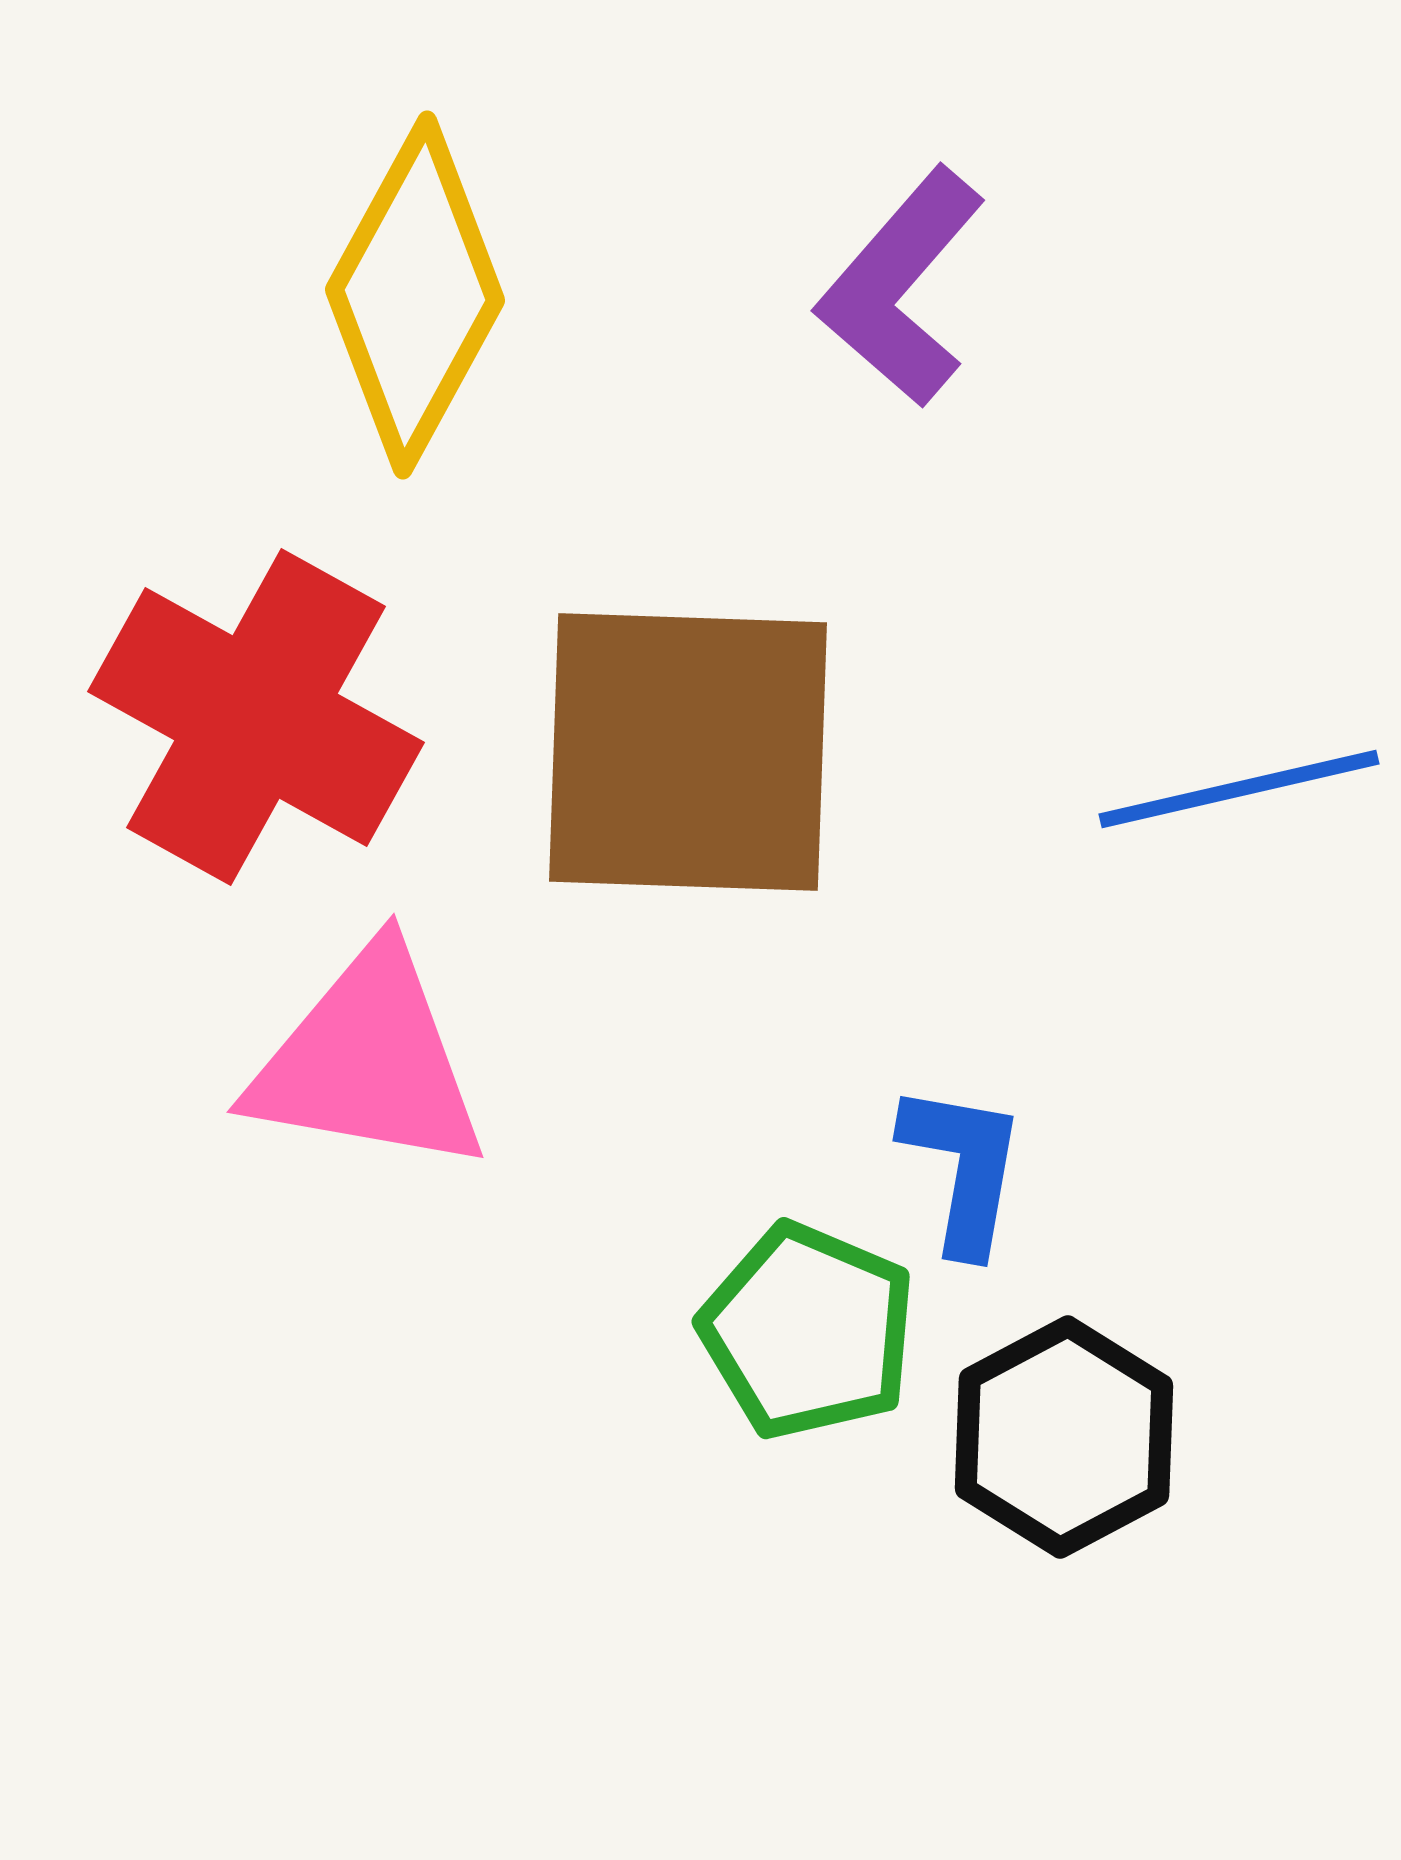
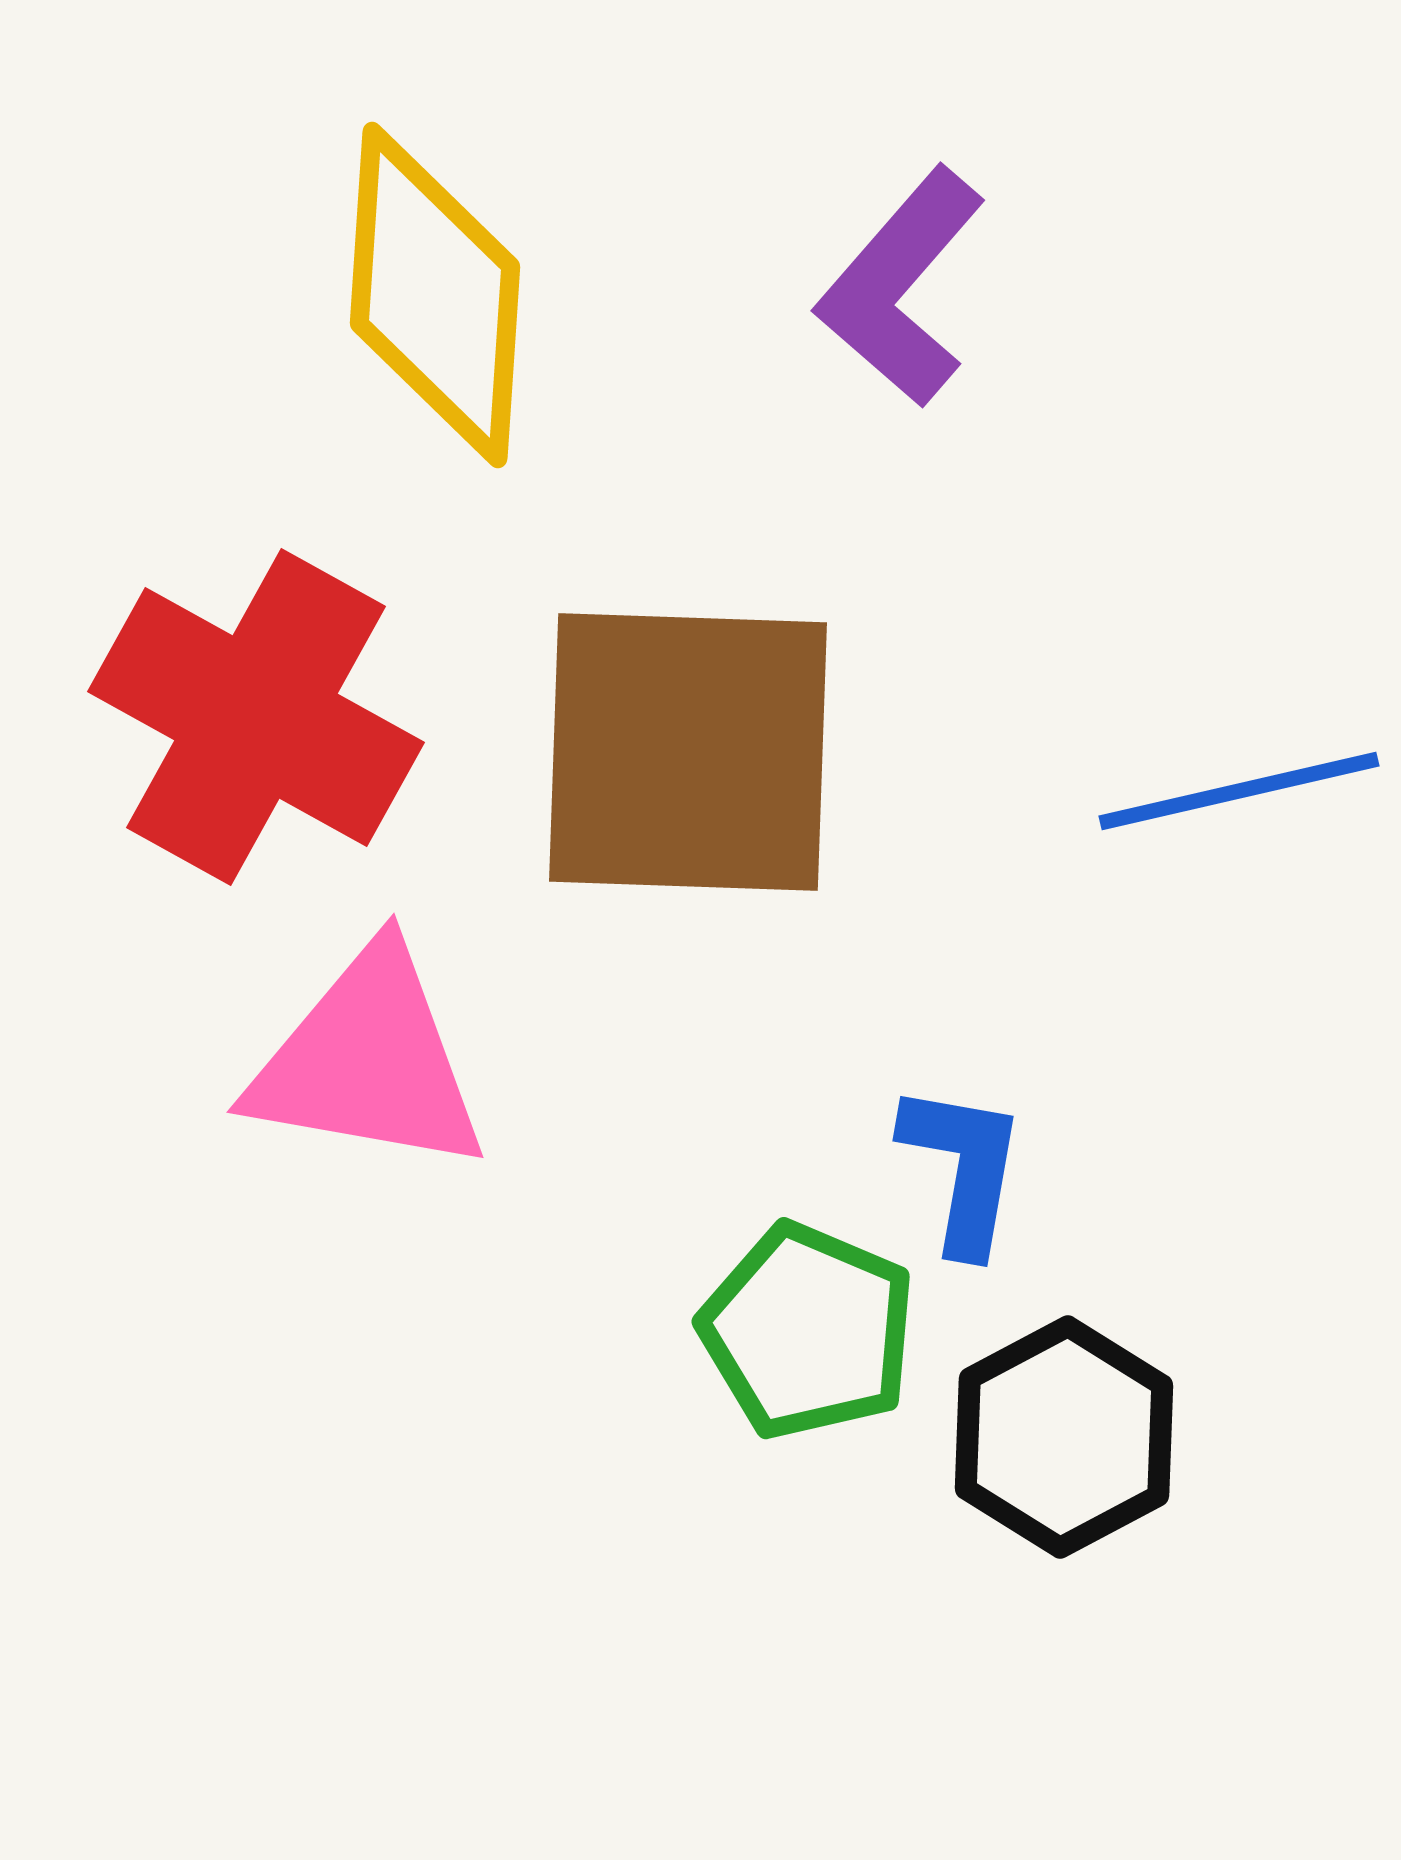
yellow diamond: moved 20 px right; rotated 25 degrees counterclockwise
blue line: moved 2 px down
